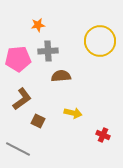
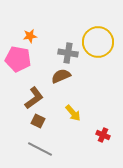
orange star: moved 8 px left, 11 px down
yellow circle: moved 2 px left, 1 px down
gray cross: moved 20 px right, 2 px down; rotated 12 degrees clockwise
pink pentagon: rotated 15 degrees clockwise
brown semicircle: rotated 18 degrees counterclockwise
brown L-shape: moved 12 px right, 1 px up
yellow arrow: rotated 36 degrees clockwise
gray line: moved 22 px right
